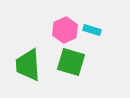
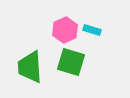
green trapezoid: moved 2 px right, 2 px down
